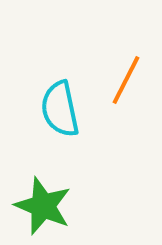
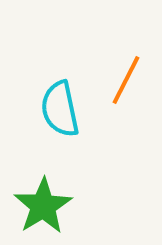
green star: rotated 18 degrees clockwise
